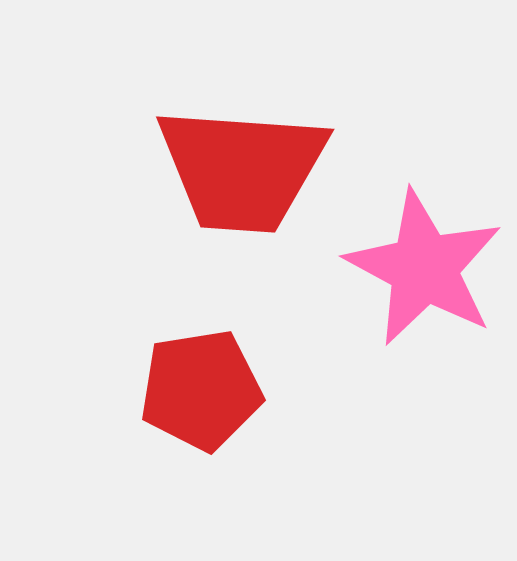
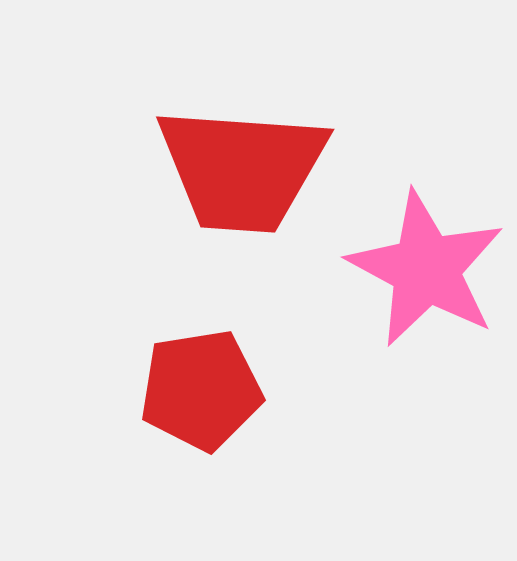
pink star: moved 2 px right, 1 px down
